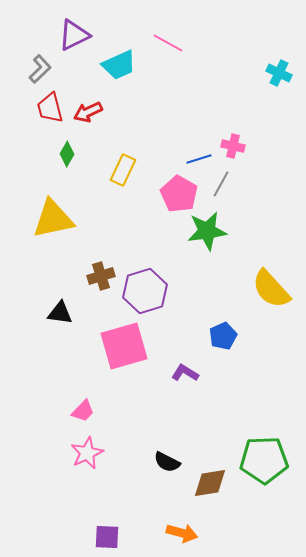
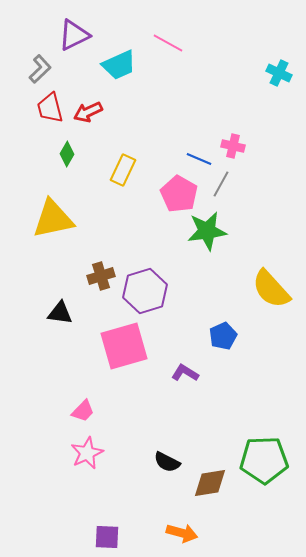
blue line: rotated 40 degrees clockwise
